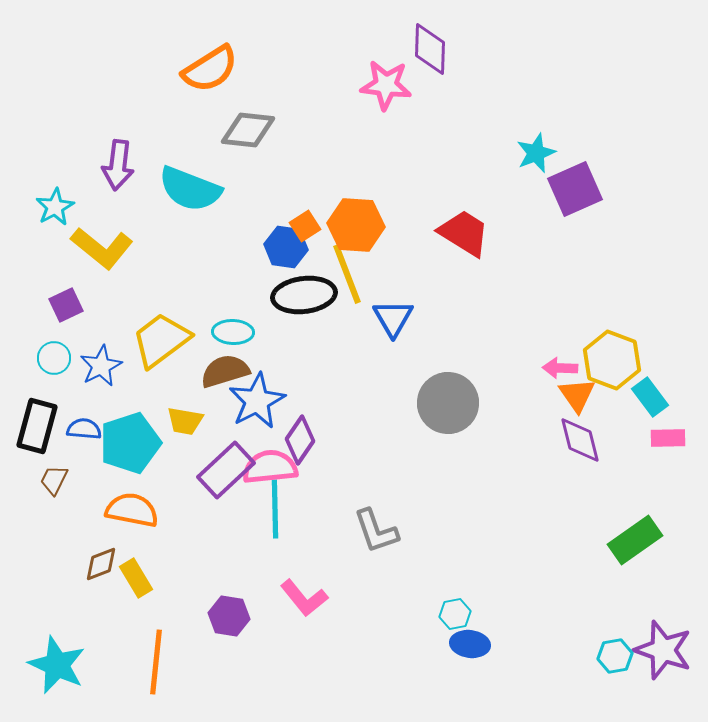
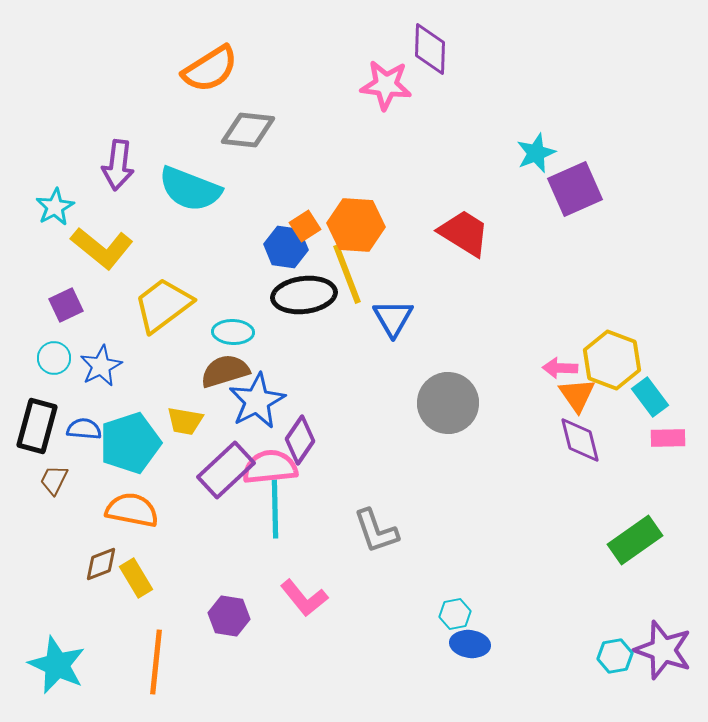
yellow trapezoid at (161, 340): moved 2 px right, 35 px up
